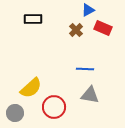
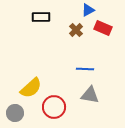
black rectangle: moved 8 px right, 2 px up
